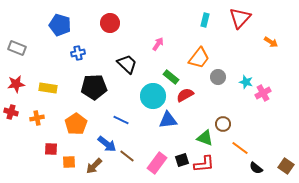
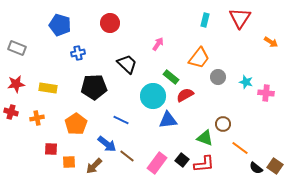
red triangle: rotated 10 degrees counterclockwise
pink cross: moved 3 px right; rotated 35 degrees clockwise
black square: rotated 32 degrees counterclockwise
brown square: moved 11 px left
